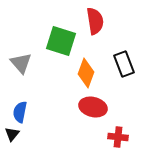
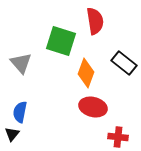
black rectangle: moved 1 px up; rotated 30 degrees counterclockwise
